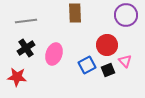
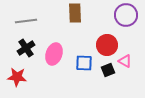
pink triangle: rotated 16 degrees counterclockwise
blue square: moved 3 px left, 2 px up; rotated 30 degrees clockwise
